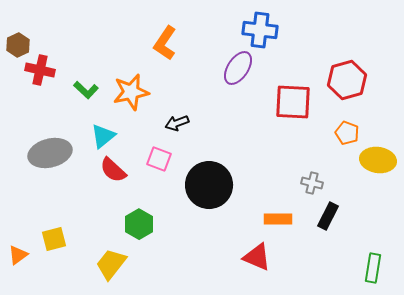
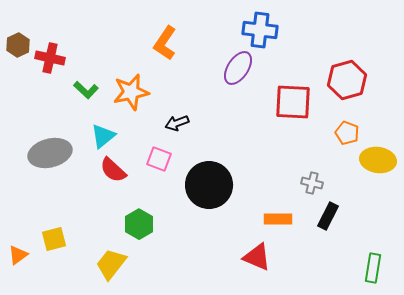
red cross: moved 10 px right, 12 px up
